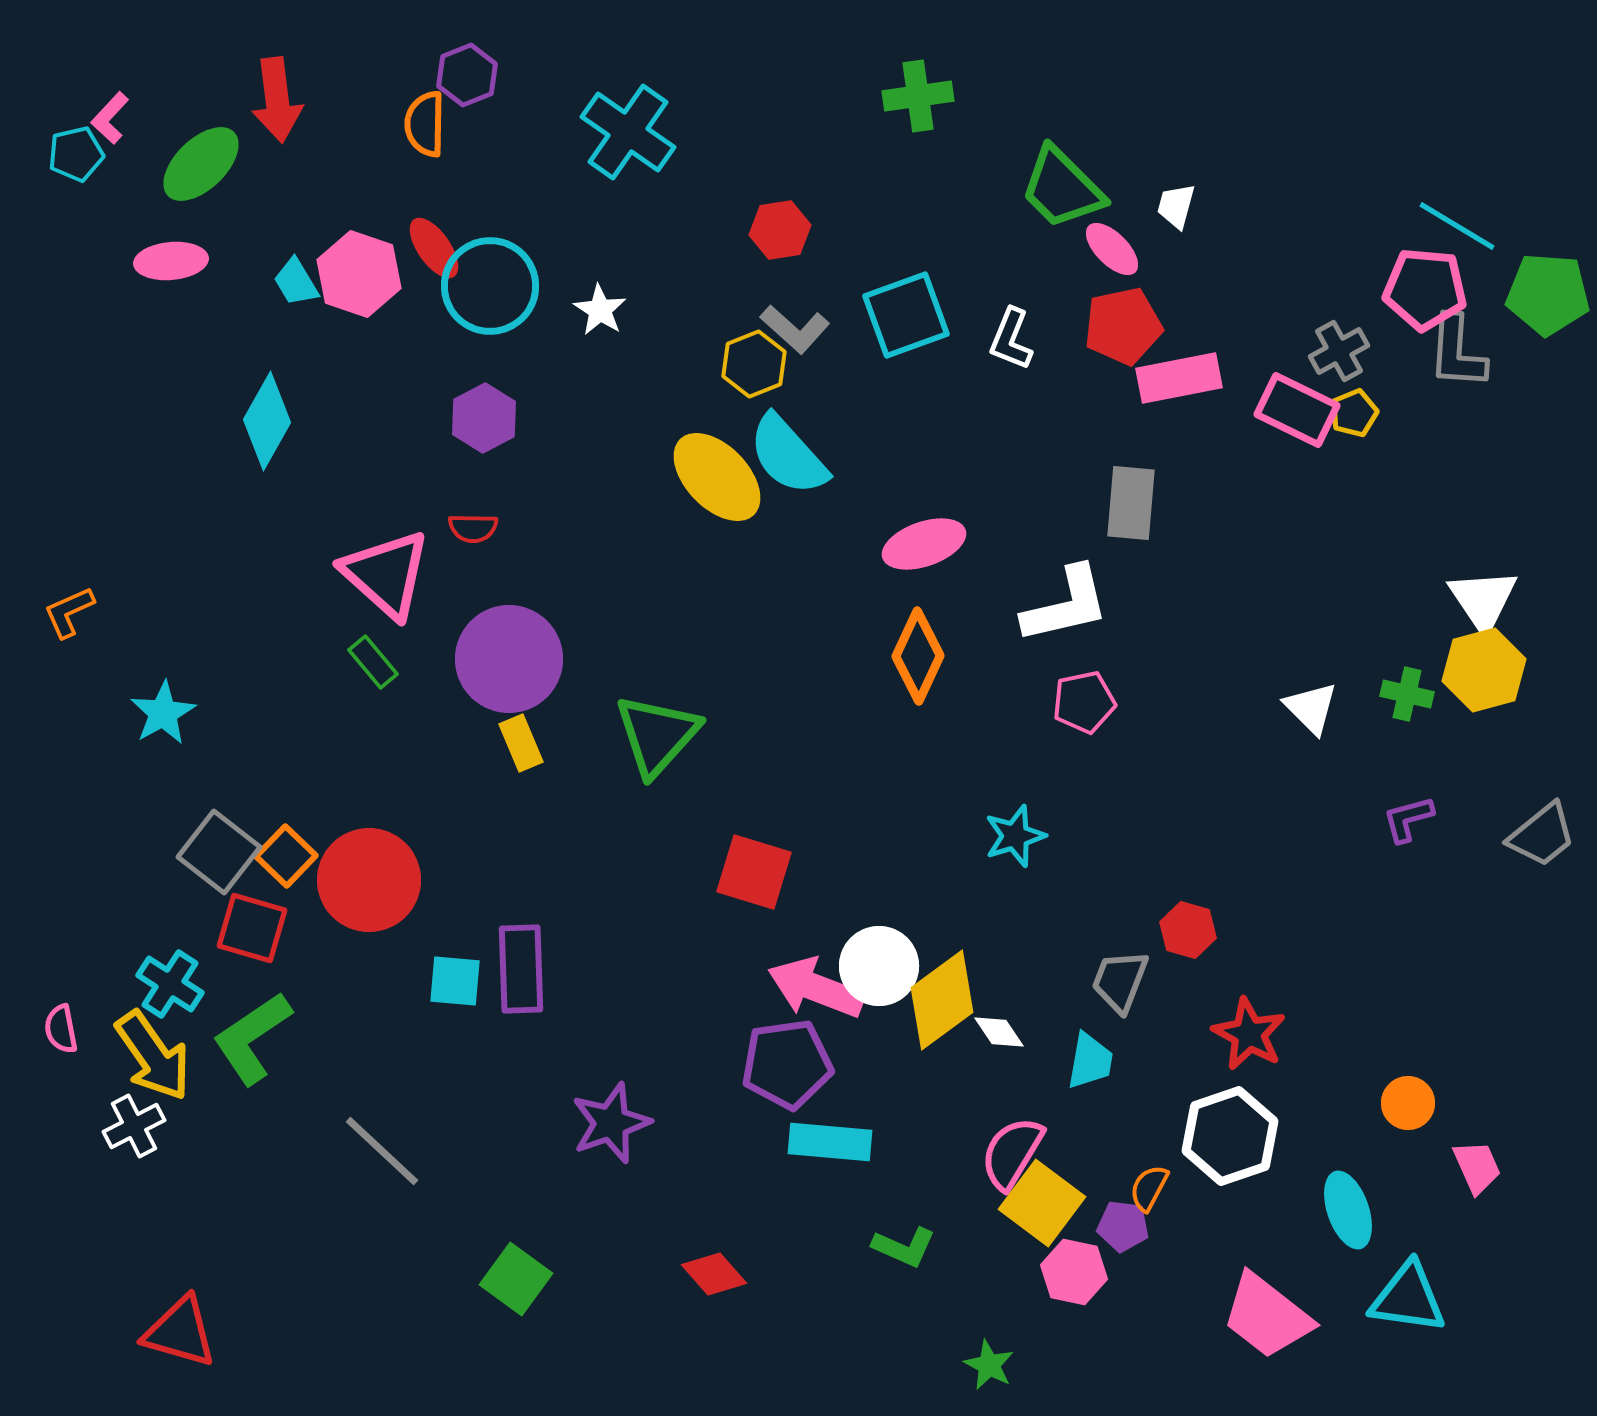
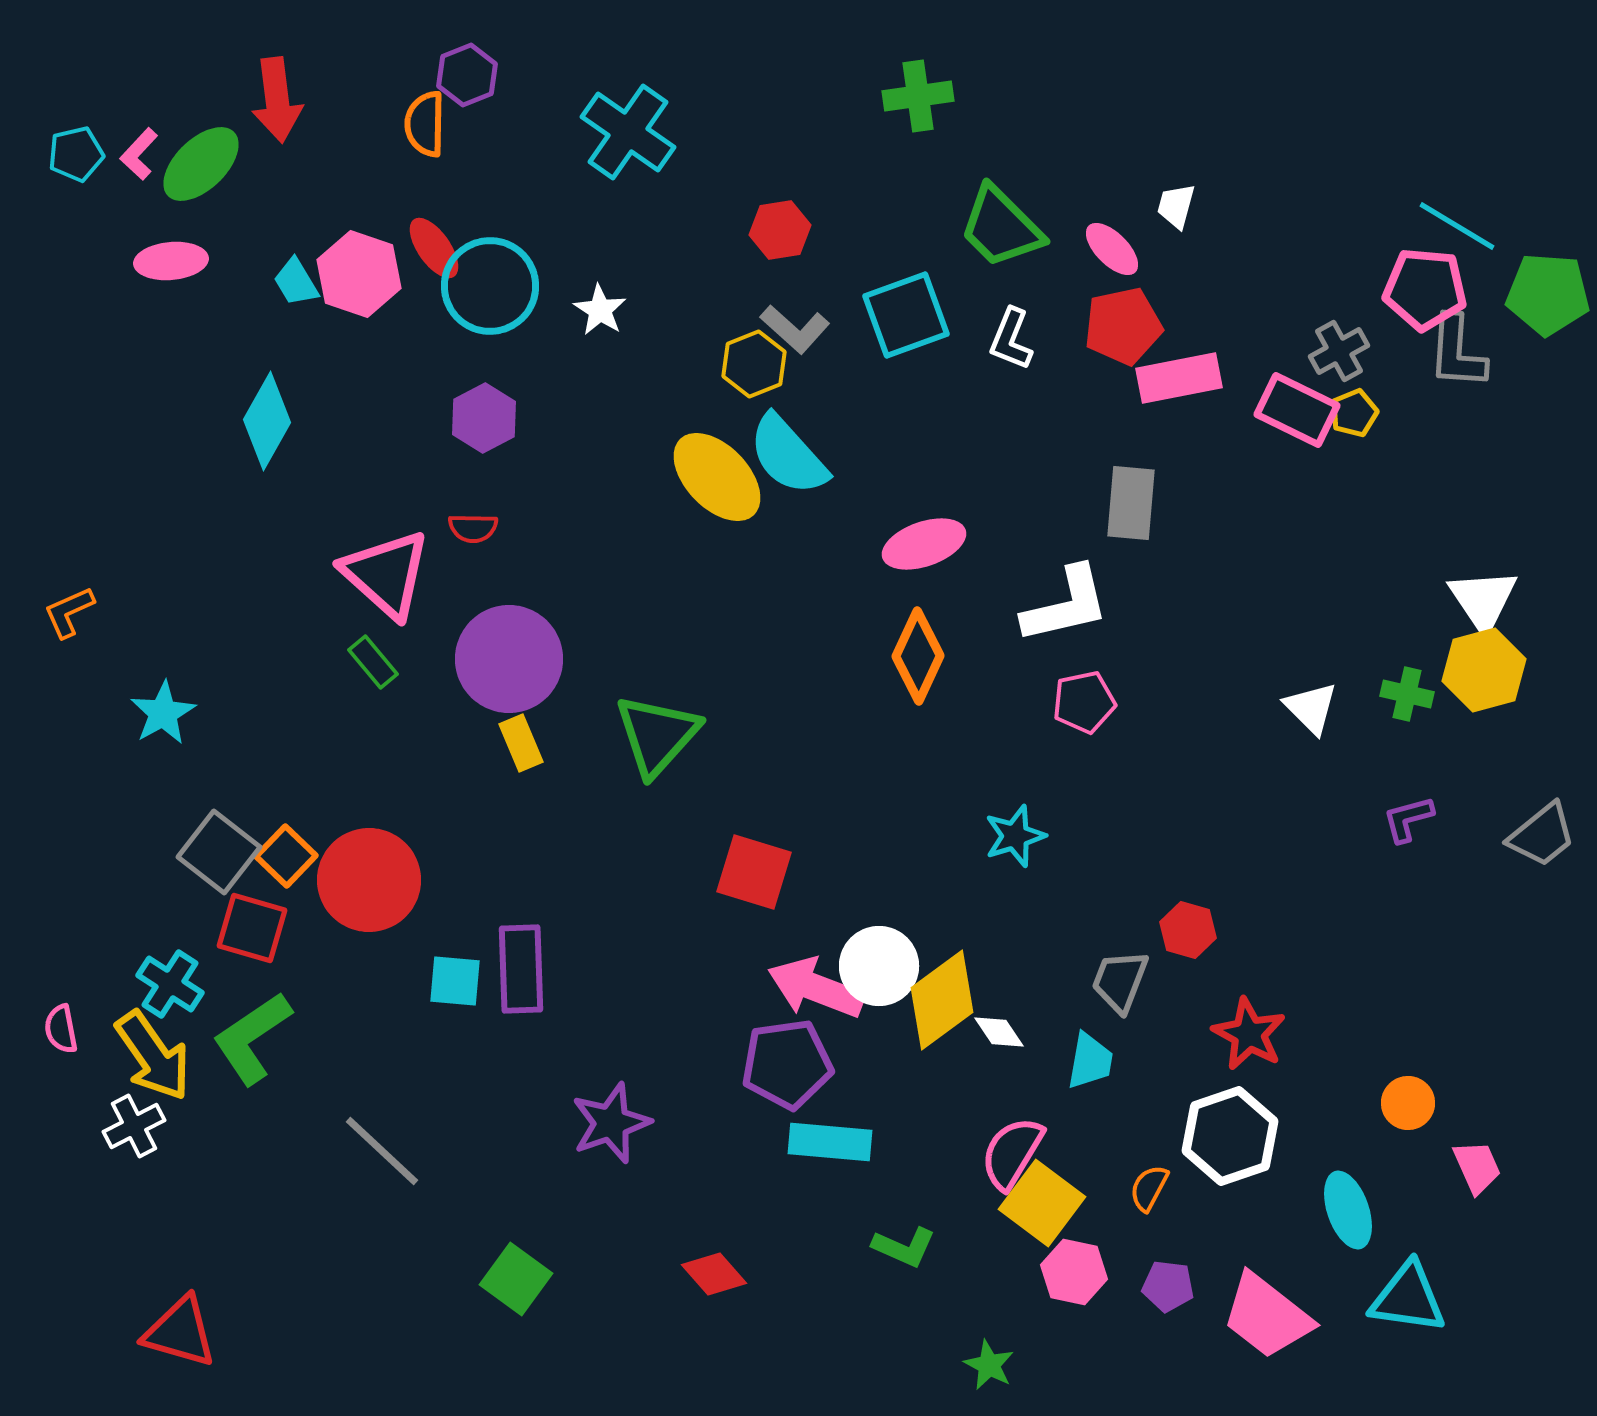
pink L-shape at (110, 118): moved 29 px right, 36 px down
green trapezoid at (1062, 188): moved 61 px left, 39 px down
purple pentagon at (1123, 1226): moved 45 px right, 60 px down
